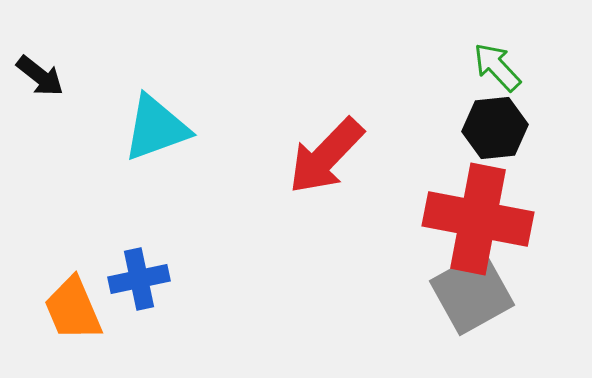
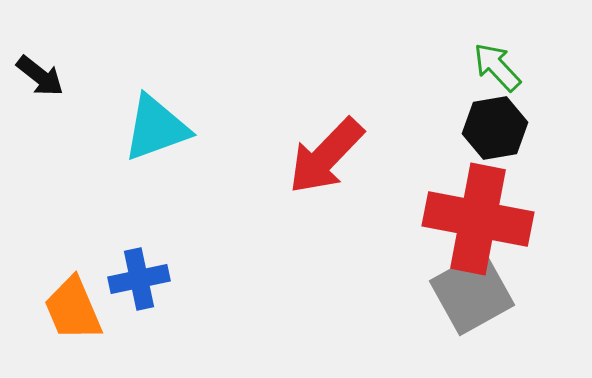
black hexagon: rotated 4 degrees counterclockwise
